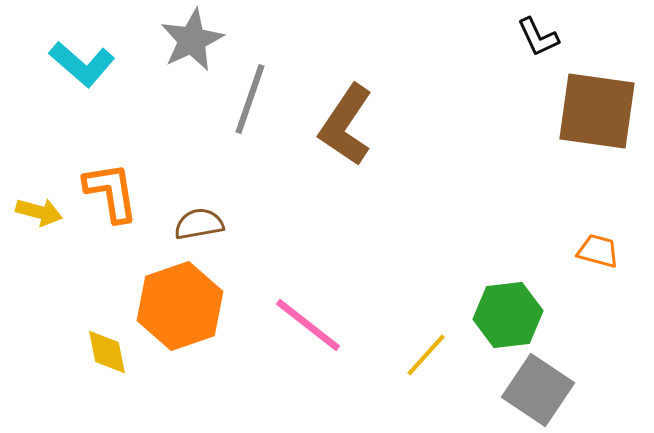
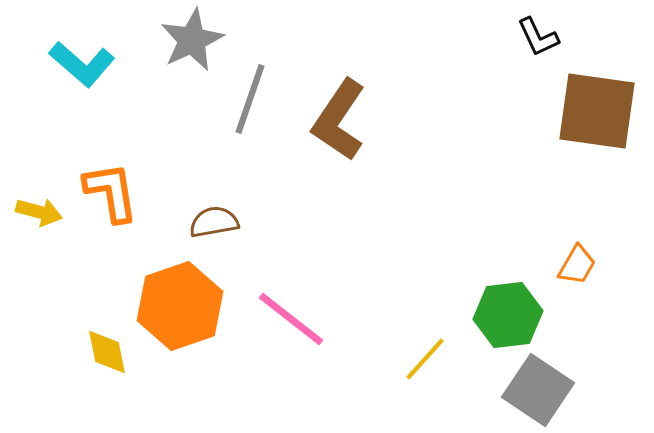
brown L-shape: moved 7 px left, 5 px up
brown semicircle: moved 15 px right, 2 px up
orange trapezoid: moved 21 px left, 14 px down; rotated 105 degrees clockwise
pink line: moved 17 px left, 6 px up
yellow line: moved 1 px left, 4 px down
